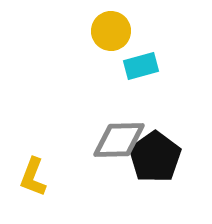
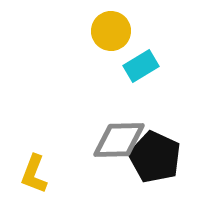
cyan rectangle: rotated 16 degrees counterclockwise
black pentagon: rotated 12 degrees counterclockwise
yellow L-shape: moved 1 px right, 3 px up
